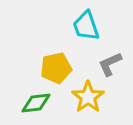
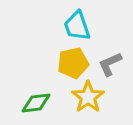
cyan trapezoid: moved 9 px left
yellow pentagon: moved 17 px right, 5 px up
